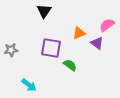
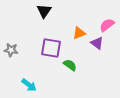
gray star: rotated 16 degrees clockwise
